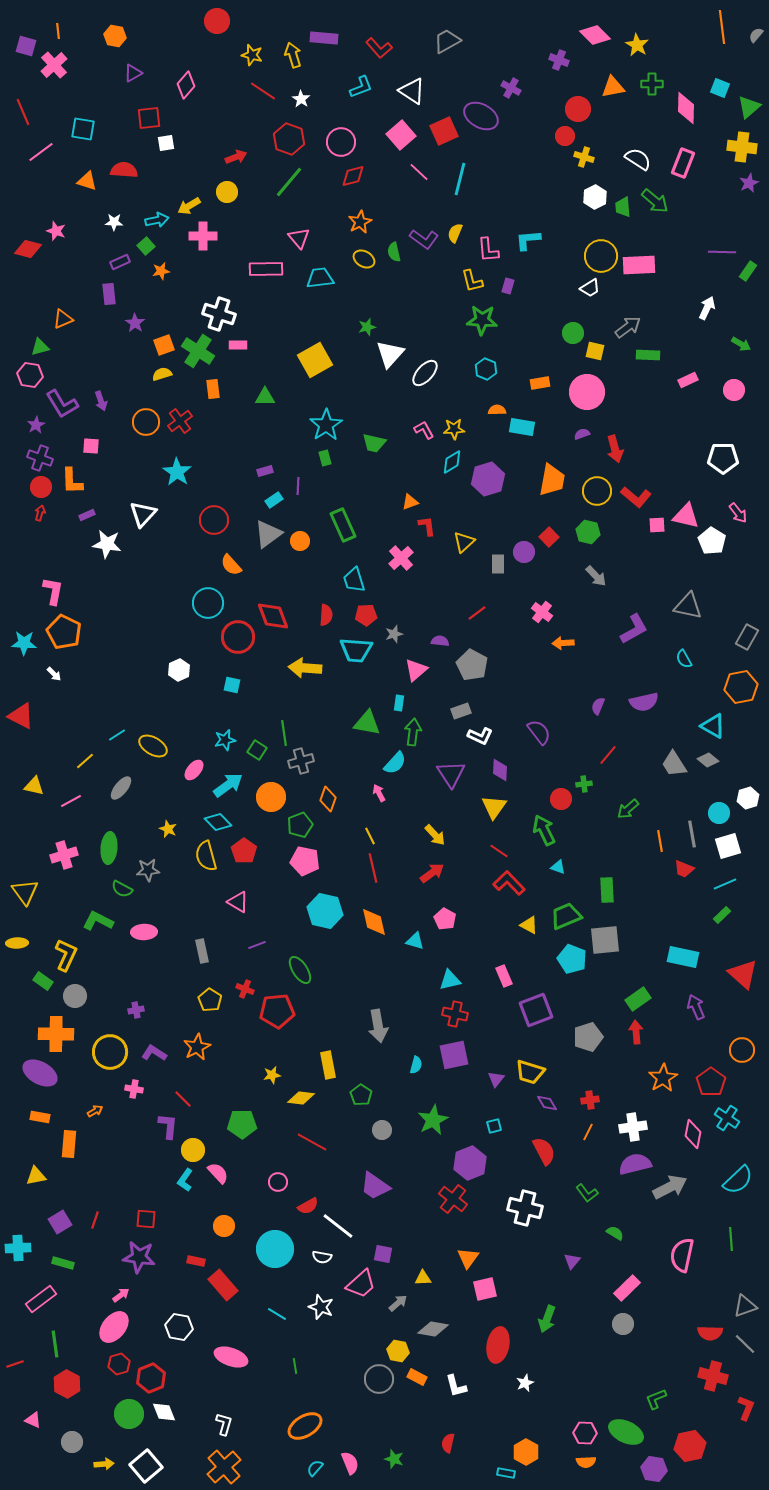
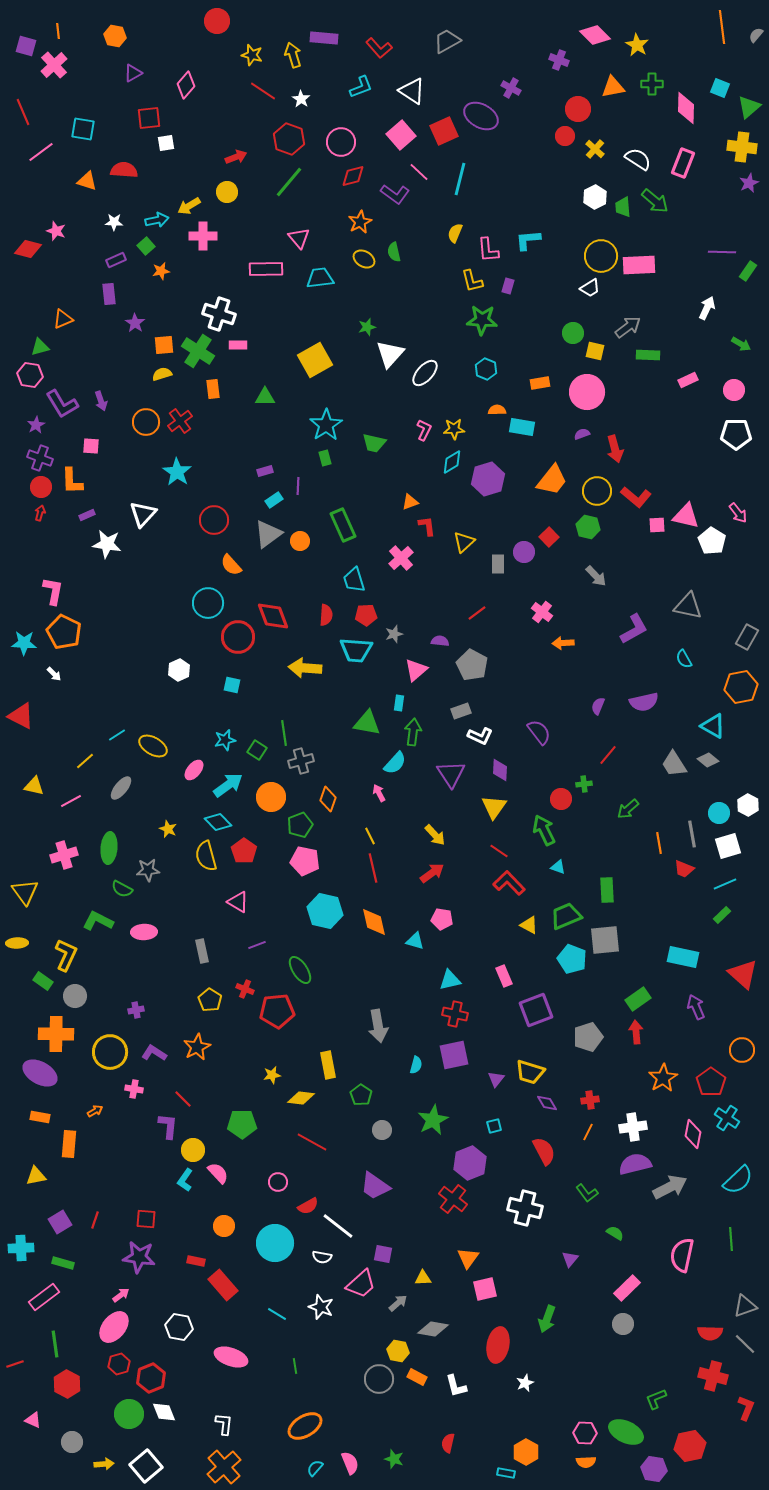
yellow cross at (584, 157): moved 11 px right, 8 px up; rotated 24 degrees clockwise
purple L-shape at (424, 239): moved 29 px left, 45 px up
purple rectangle at (120, 262): moved 4 px left, 2 px up
orange square at (164, 345): rotated 15 degrees clockwise
pink L-shape at (424, 430): rotated 55 degrees clockwise
white pentagon at (723, 458): moved 13 px right, 24 px up
orange trapezoid at (552, 480): rotated 28 degrees clockwise
green hexagon at (588, 532): moved 5 px up
white hexagon at (748, 798): moved 7 px down; rotated 15 degrees counterclockwise
orange line at (660, 841): moved 1 px left, 2 px down
pink pentagon at (445, 919): moved 3 px left; rotated 20 degrees counterclockwise
cyan cross at (18, 1248): moved 3 px right
cyan circle at (275, 1249): moved 6 px up
purple triangle at (572, 1261): moved 2 px left, 2 px up
pink rectangle at (41, 1299): moved 3 px right, 2 px up
white L-shape at (224, 1424): rotated 10 degrees counterclockwise
